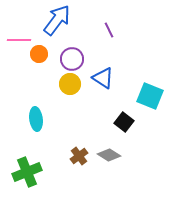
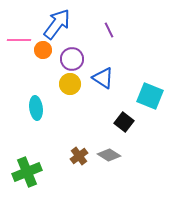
blue arrow: moved 4 px down
orange circle: moved 4 px right, 4 px up
cyan ellipse: moved 11 px up
